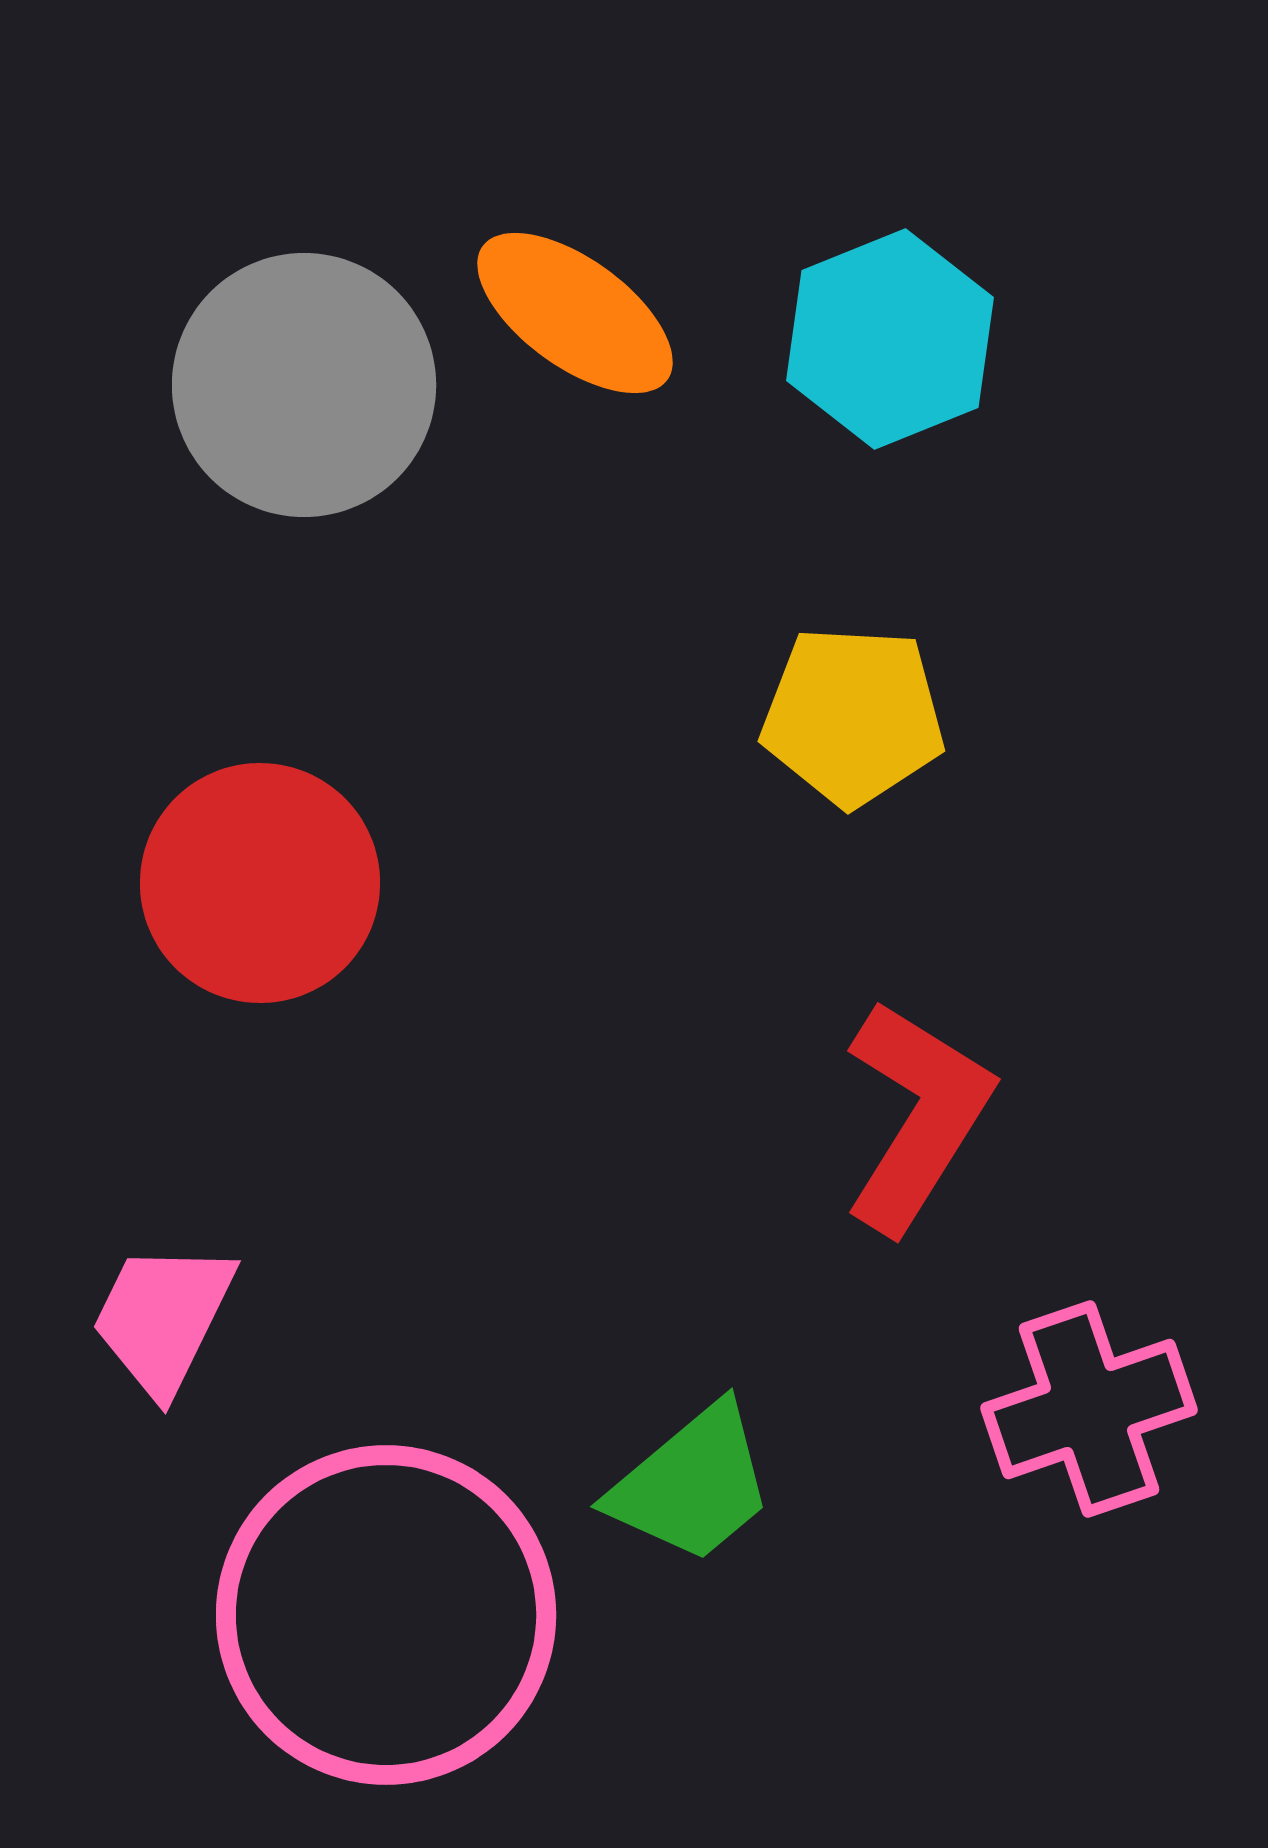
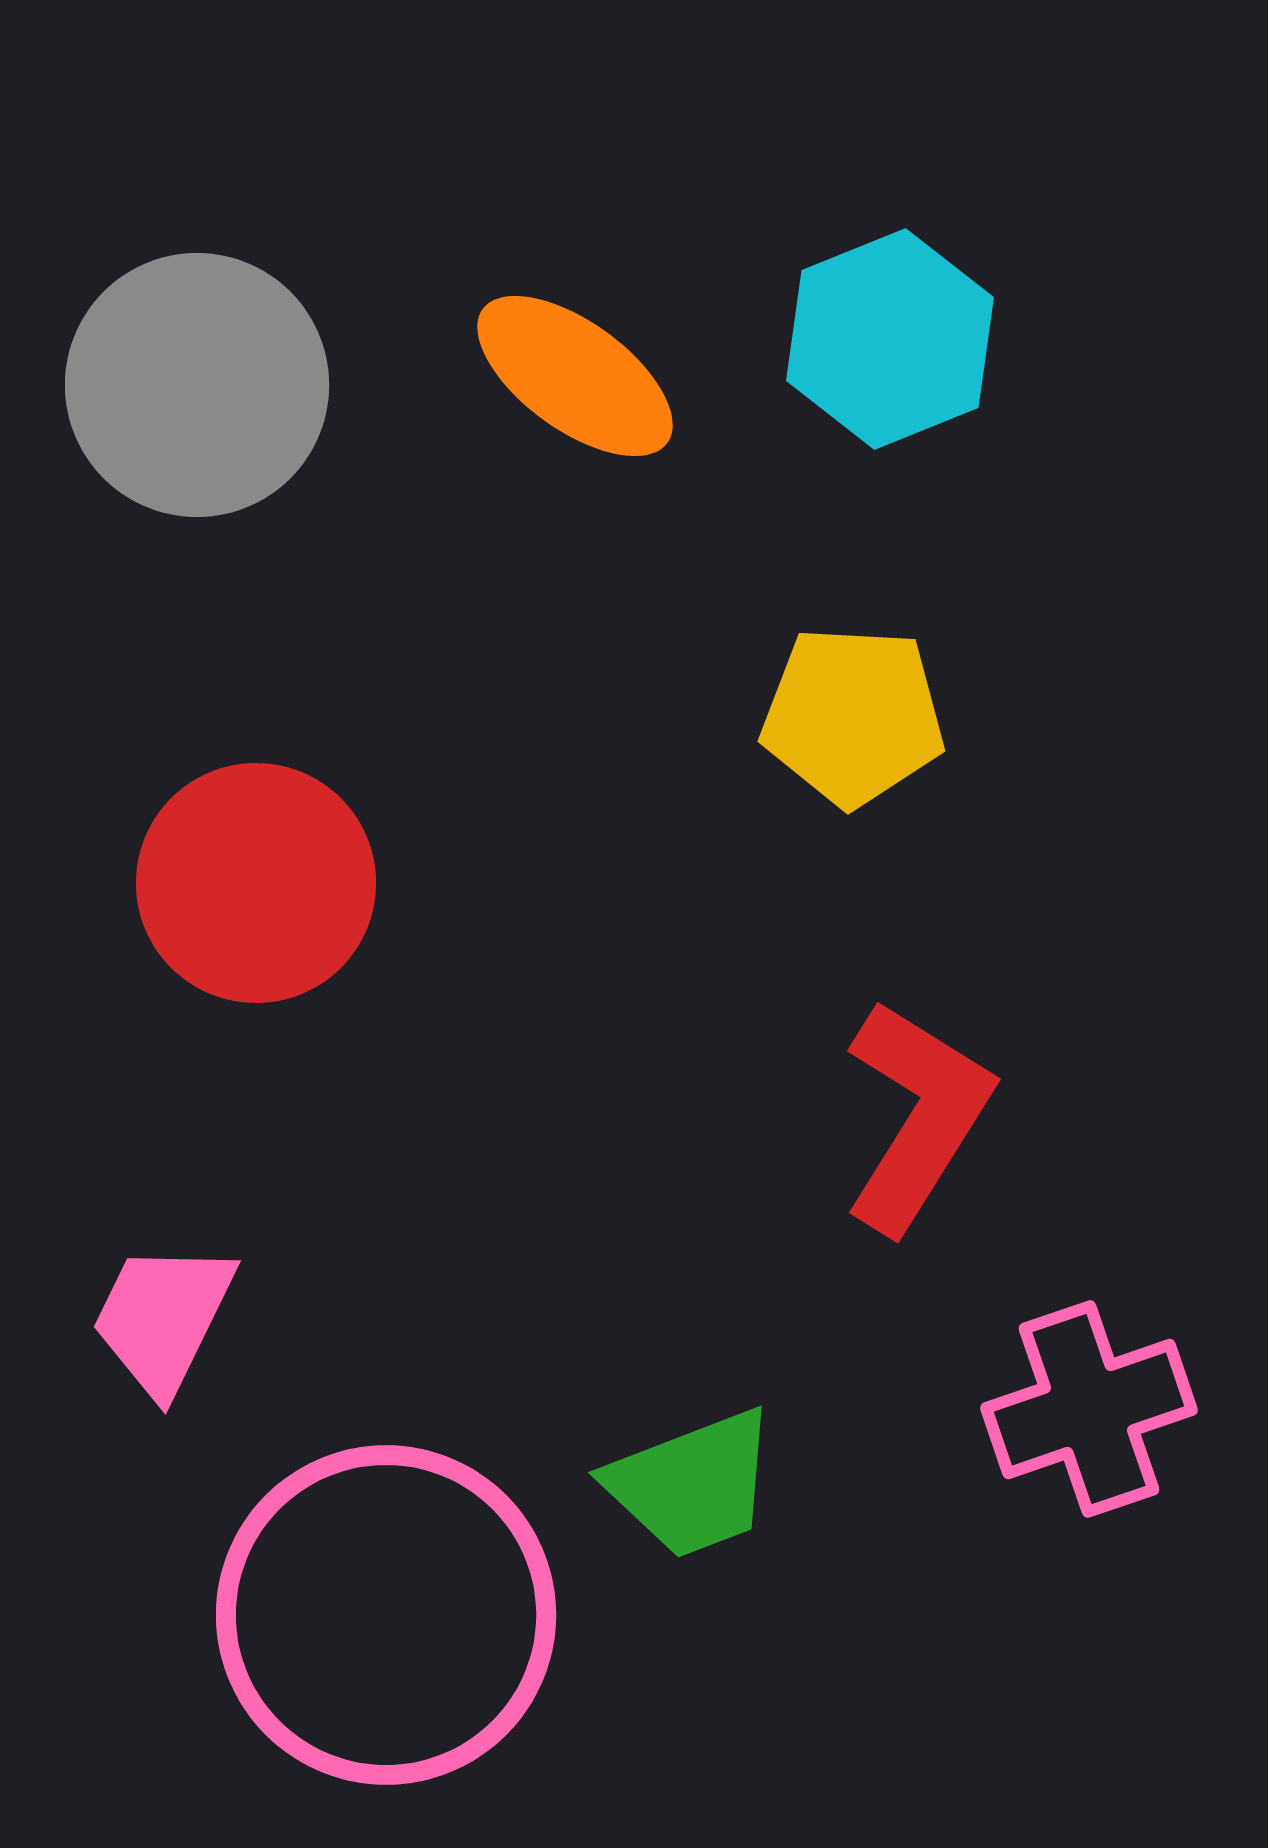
orange ellipse: moved 63 px down
gray circle: moved 107 px left
red circle: moved 4 px left
green trapezoid: rotated 19 degrees clockwise
